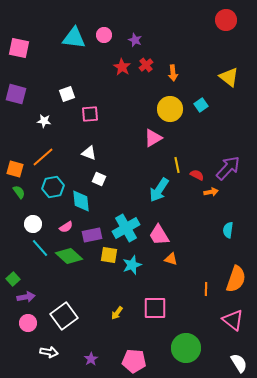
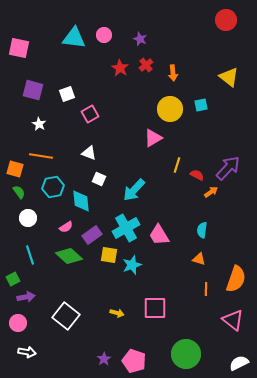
purple star at (135, 40): moved 5 px right, 1 px up
red star at (122, 67): moved 2 px left, 1 px down
purple square at (16, 94): moved 17 px right, 4 px up
cyan square at (201, 105): rotated 24 degrees clockwise
pink square at (90, 114): rotated 24 degrees counterclockwise
white star at (44, 121): moved 5 px left, 3 px down; rotated 24 degrees clockwise
orange line at (43, 157): moved 2 px left, 1 px up; rotated 50 degrees clockwise
yellow line at (177, 165): rotated 28 degrees clockwise
cyan arrow at (159, 190): moved 25 px left; rotated 10 degrees clockwise
orange arrow at (211, 192): rotated 24 degrees counterclockwise
white circle at (33, 224): moved 5 px left, 6 px up
cyan semicircle at (228, 230): moved 26 px left
purple rectangle at (92, 235): rotated 24 degrees counterclockwise
cyan line at (40, 248): moved 10 px left, 7 px down; rotated 24 degrees clockwise
orange triangle at (171, 259): moved 28 px right
green square at (13, 279): rotated 16 degrees clockwise
yellow arrow at (117, 313): rotated 112 degrees counterclockwise
white square at (64, 316): moved 2 px right; rotated 16 degrees counterclockwise
pink circle at (28, 323): moved 10 px left
green circle at (186, 348): moved 6 px down
white arrow at (49, 352): moved 22 px left
purple star at (91, 359): moved 13 px right
pink pentagon at (134, 361): rotated 15 degrees clockwise
white semicircle at (239, 363): rotated 84 degrees counterclockwise
